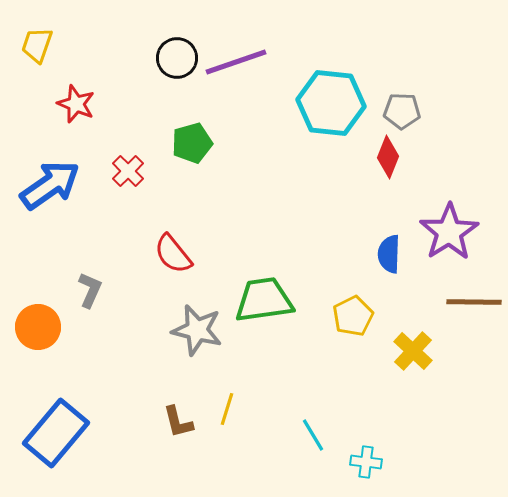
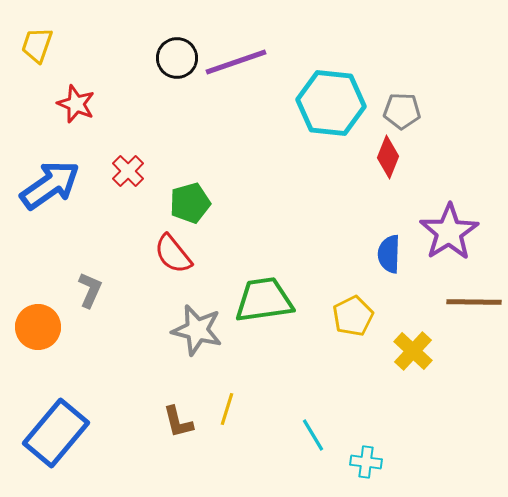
green pentagon: moved 2 px left, 60 px down
